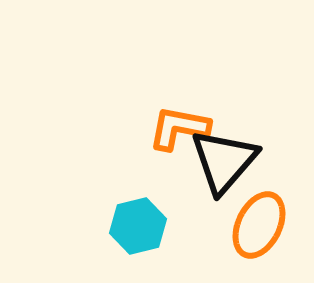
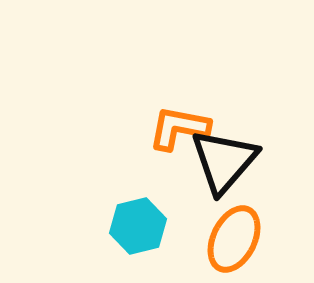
orange ellipse: moved 25 px left, 14 px down
